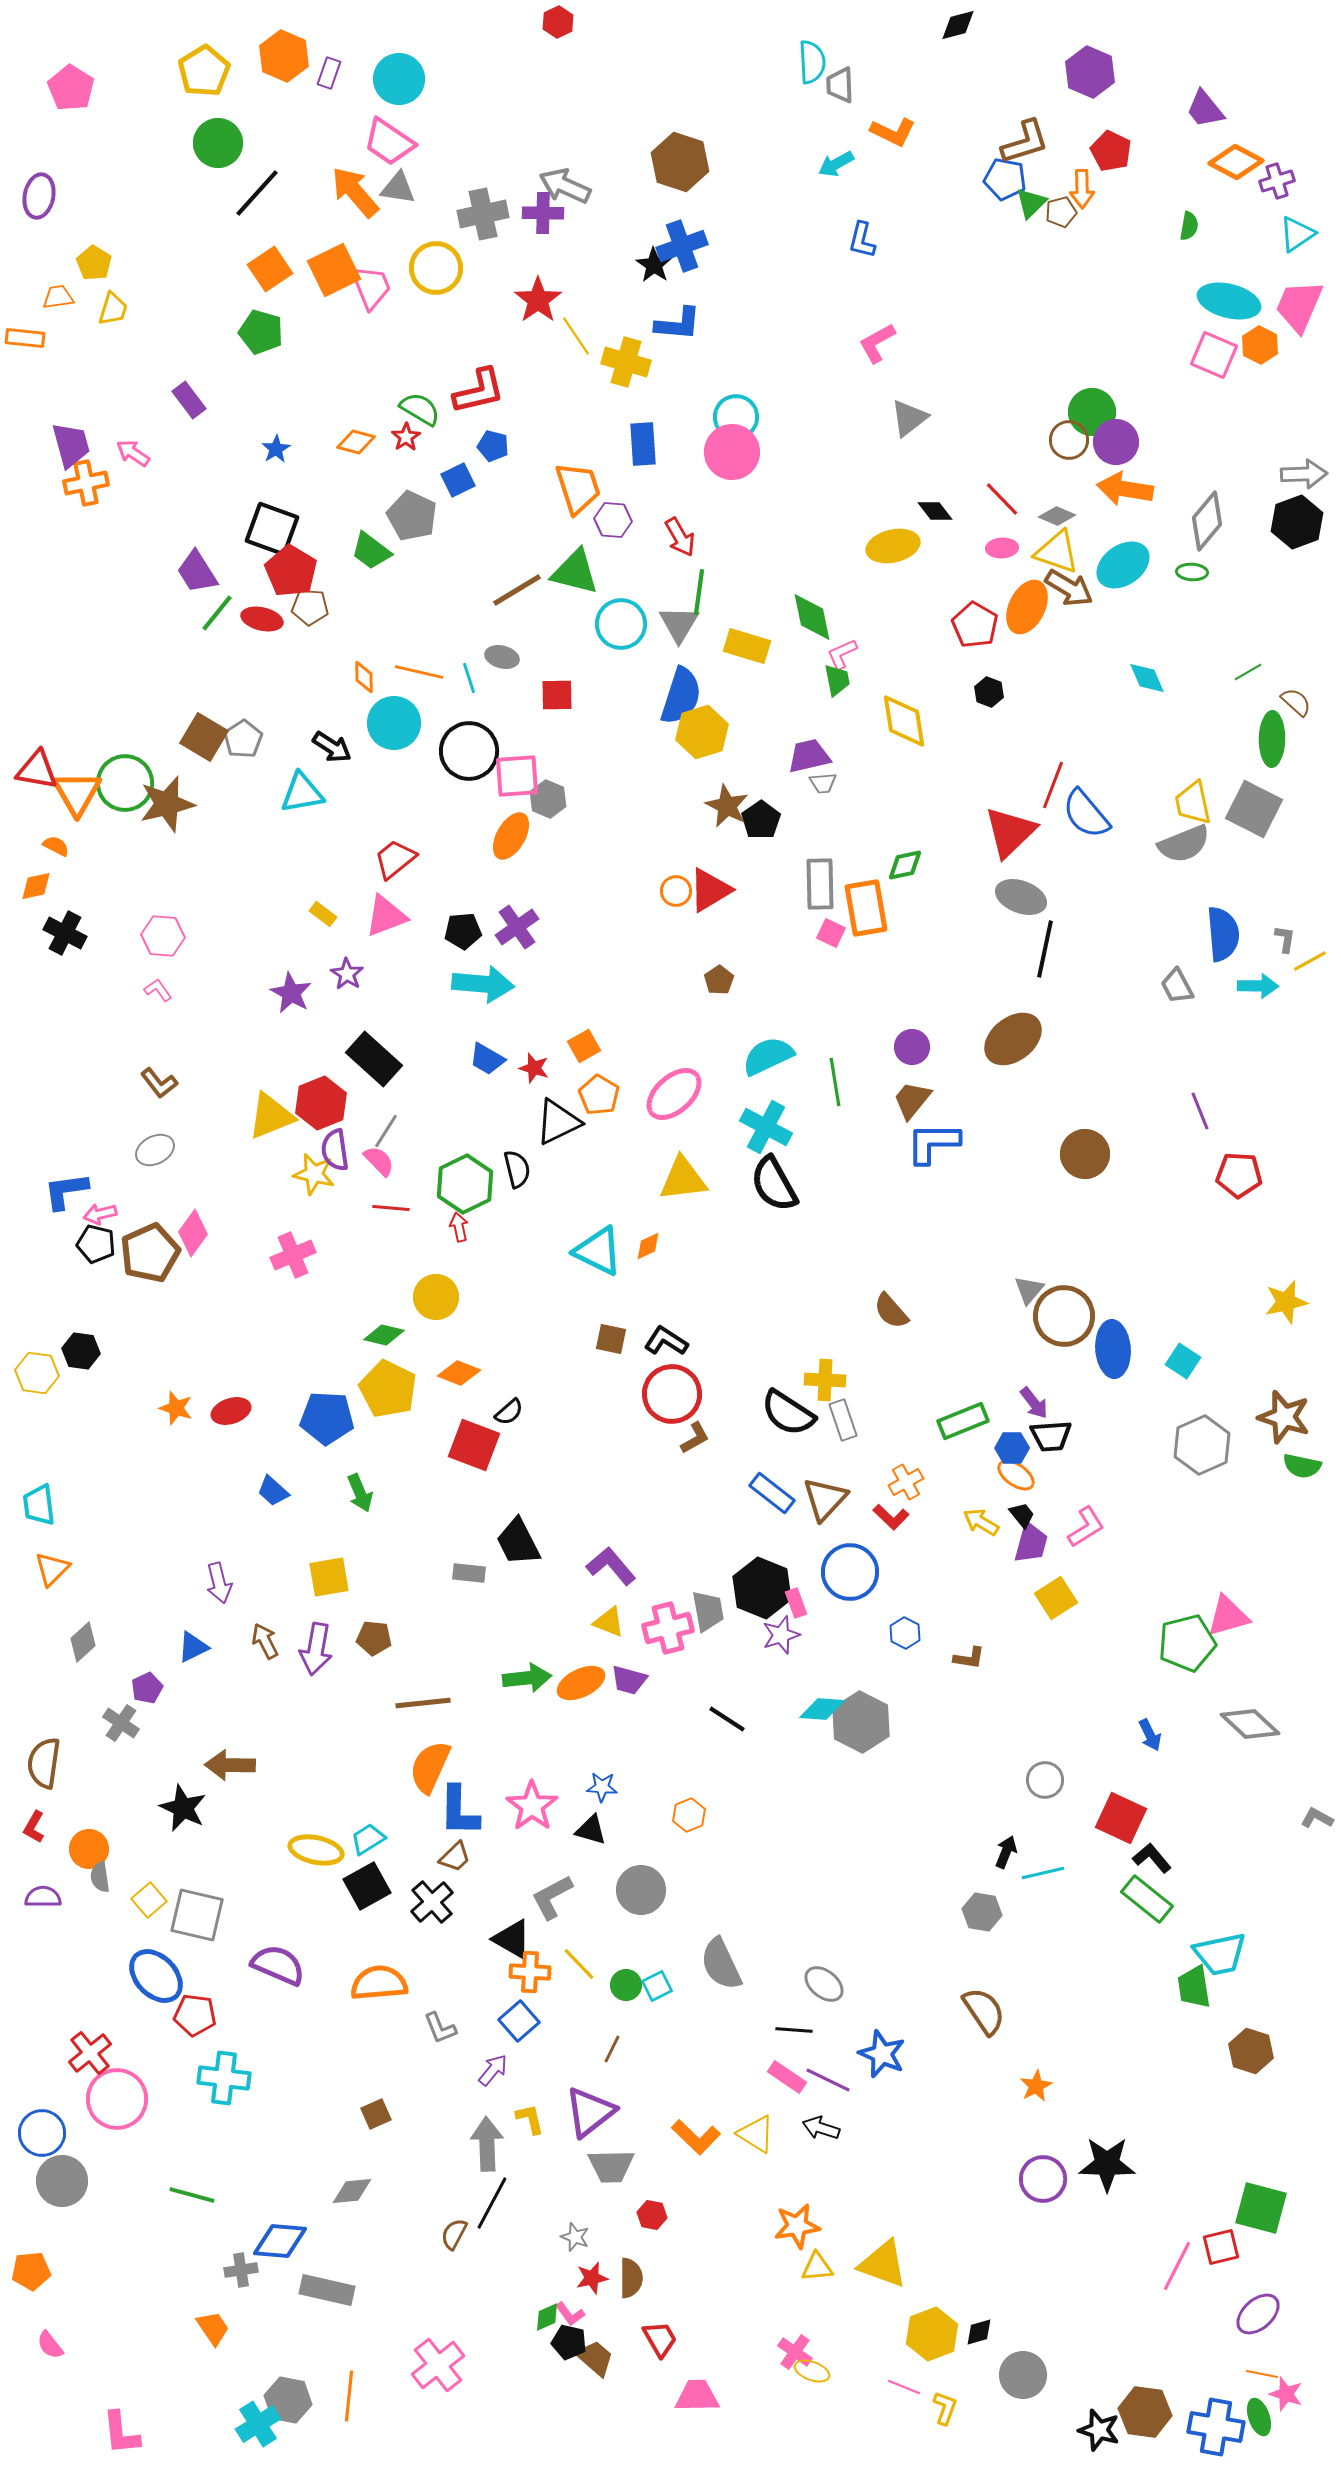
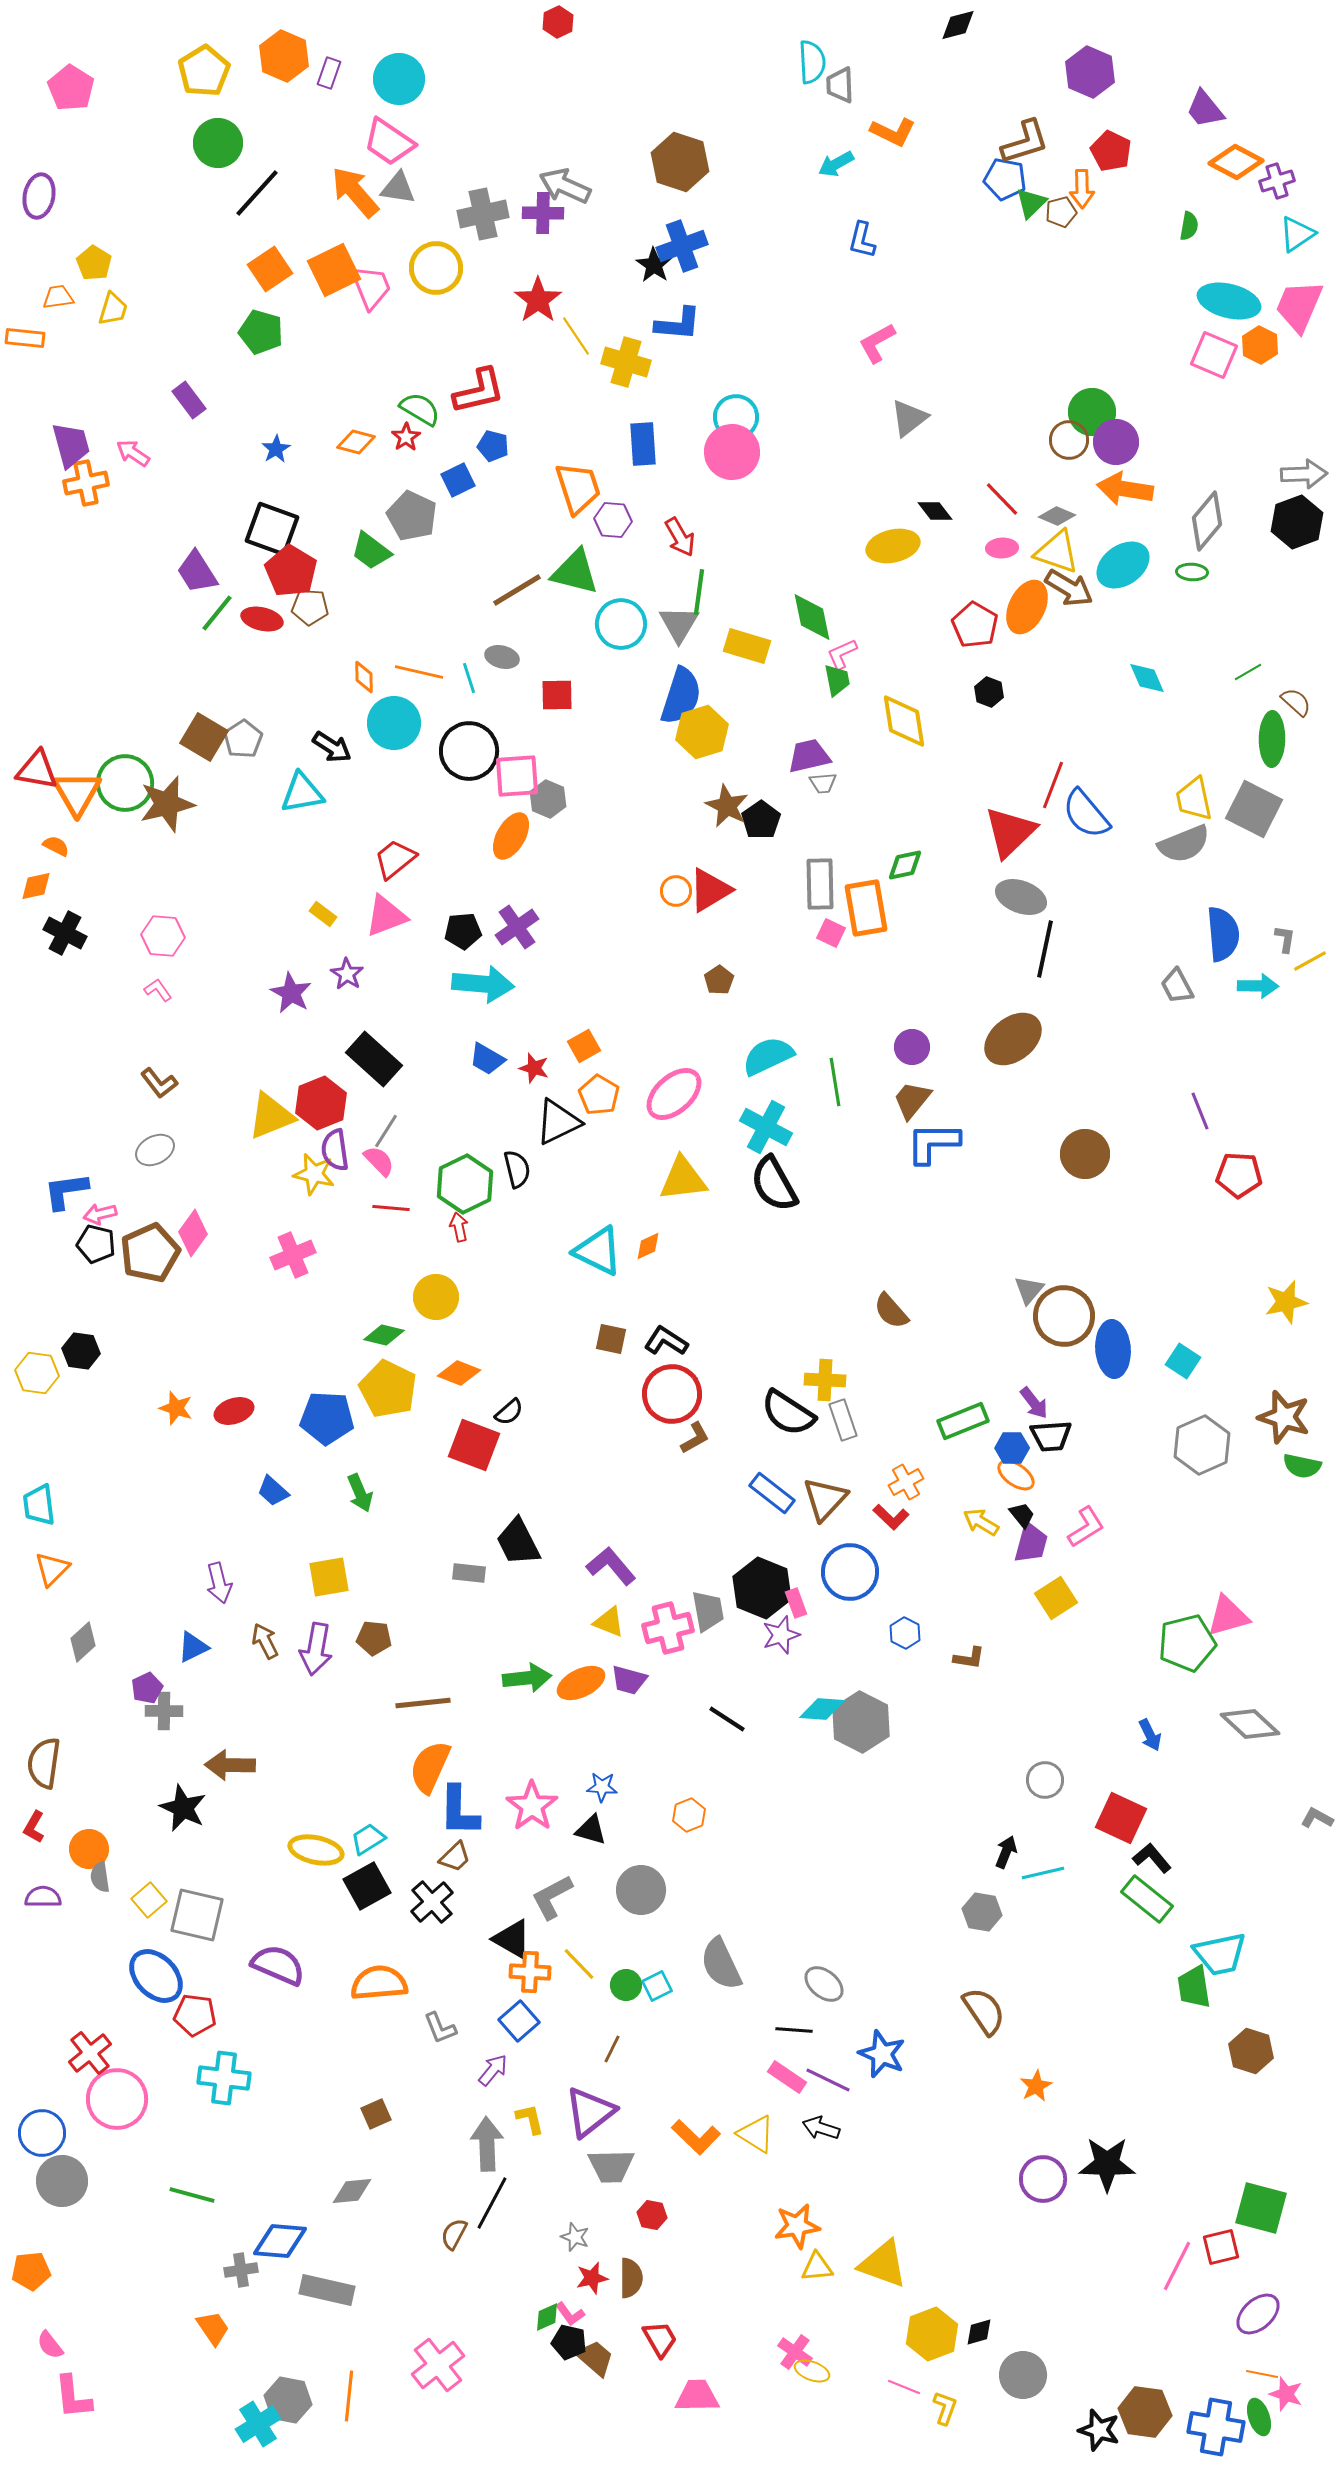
yellow trapezoid at (1193, 803): moved 1 px right, 4 px up
red ellipse at (231, 1411): moved 3 px right
gray cross at (121, 1723): moved 43 px right, 12 px up; rotated 33 degrees counterclockwise
pink L-shape at (121, 2433): moved 48 px left, 36 px up
